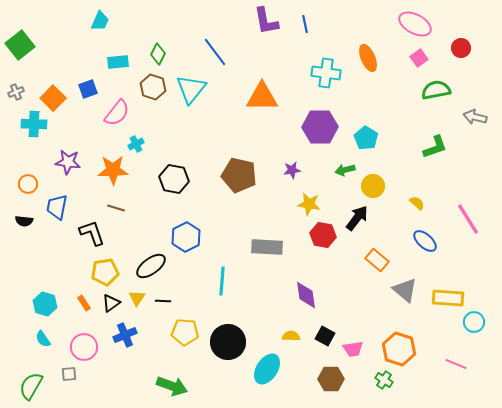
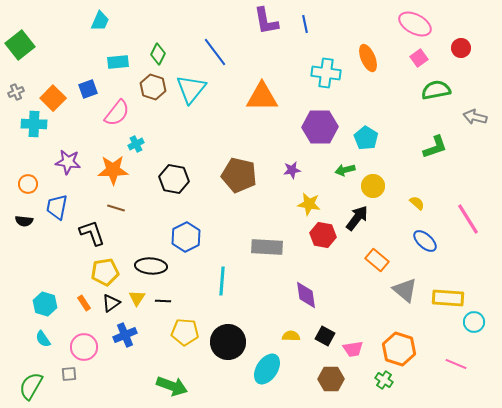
black ellipse at (151, 266): rotated 40 degrees clockwise
